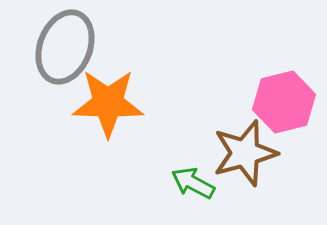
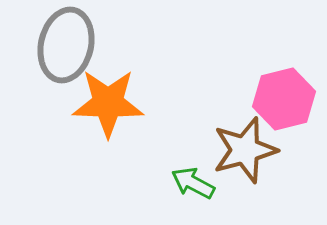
gray ellipse: moved 1 px right, 2 px up; rotated 8 degrees counterclockwise
pink hexagon: moved 3 px up
brown star: moved 3 px up
